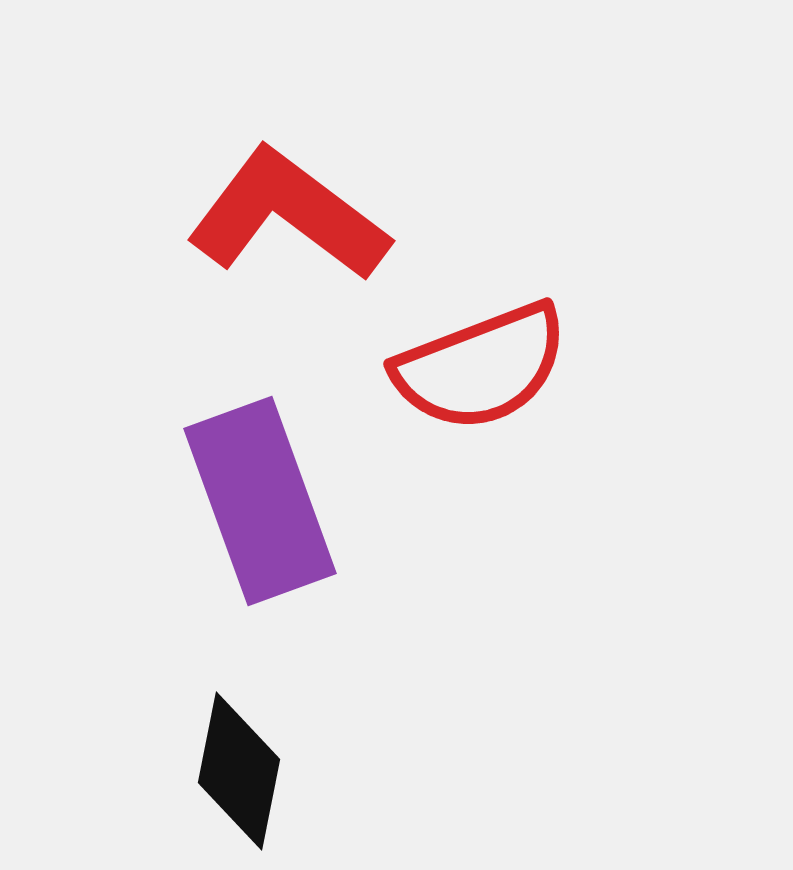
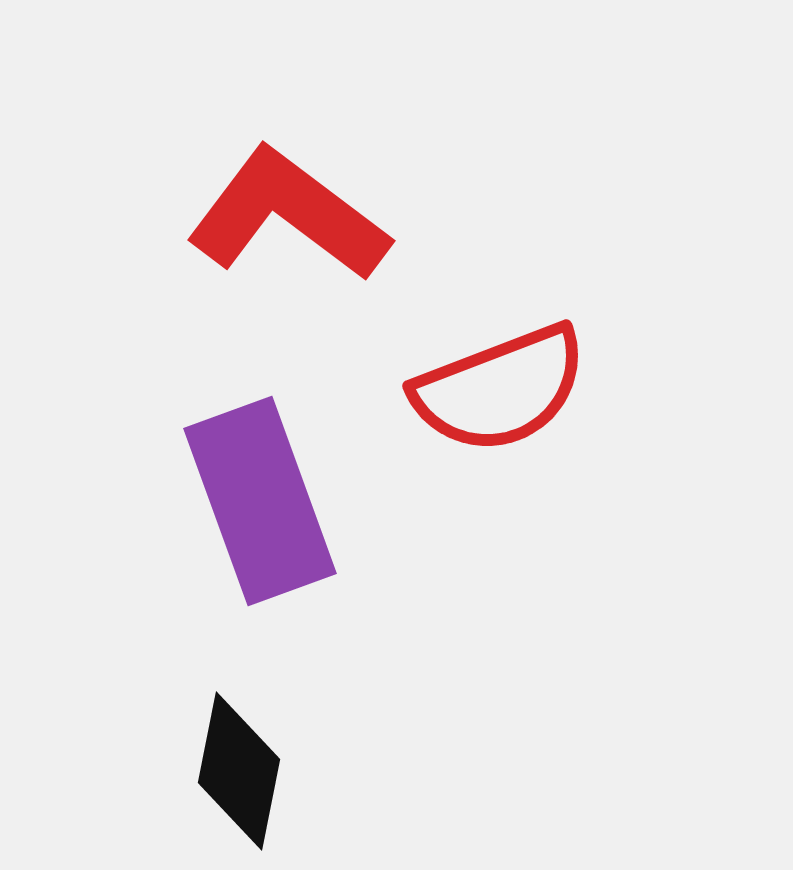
red semicircle: moved 19 px right, 22 px down
